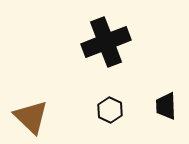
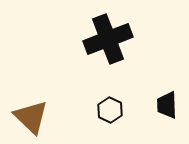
black cross: moved 2 px right, 3 px up
black trapezoid: moved 1 px right, 1 px up
